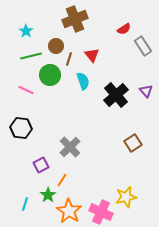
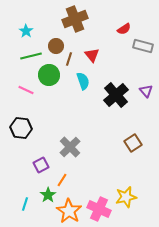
gray rectangle: rotated 42 degrees counterclockwise
green circle: moved 1 px left
pink cross: moved 2 px left, 3 px up
